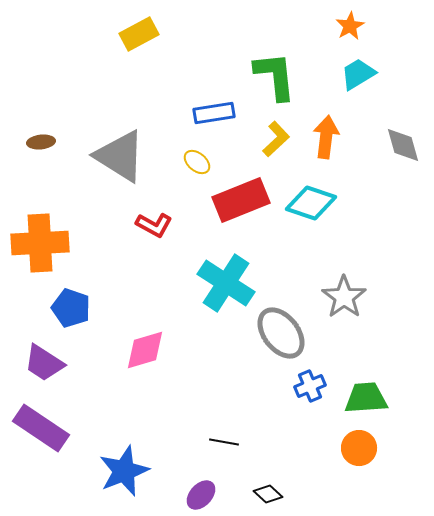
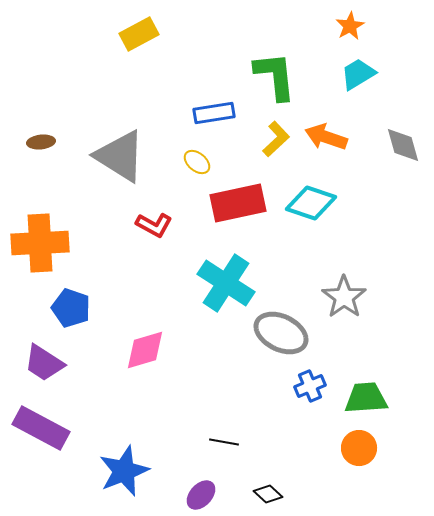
orange arrow: rotated 78 degrees counterclockwise
red rectangle: moved 3 px left, 3 px down; rotated 10 degrees clockwise
gray ellipse: rotated 26 degrees counterclockwise
purple rectangle: rotated 6 degrees counterclockwise
